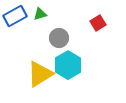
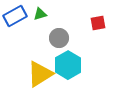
red square: rotated 21 degrees clockwise
